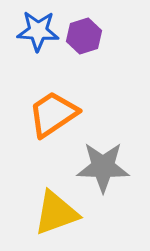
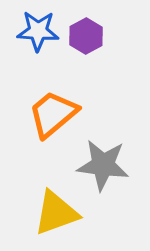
purple hexagon: moved 2 px right; rotated 12 degrees counterclockwise
orange trapezoid: rotated 6 degrees counterclockwise
gray star: moved 2 px up; rotated 6 degrees clockwise
